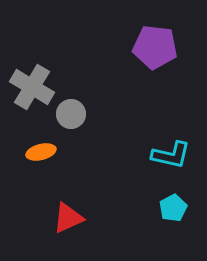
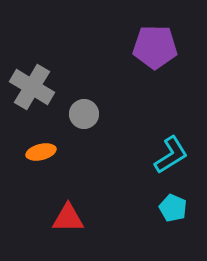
purple pentagon: rotated 6 degrees counterclockwise
gray circle: moved 13 px right
cyan L-shape: rotated 45 degrees counterclockwise
cyan pentagon: rotated 20 degrees counterclockwise
red triangle: rotated 24 degrees clockwise
